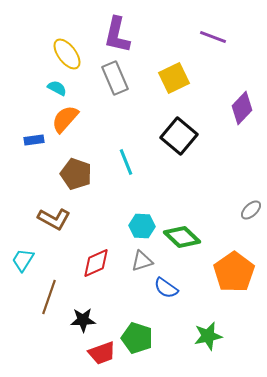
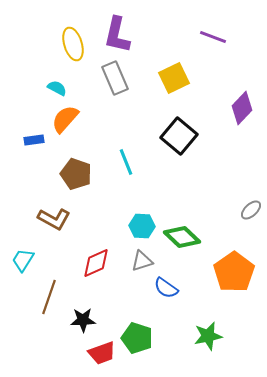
yellow ellipse: moved 6 px right, 10 px up; rotated 20 degrees clockwise
